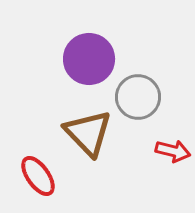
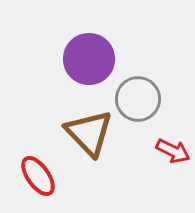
gray circle: moved 2 px down
brown triangle: moved 1 px right
red arrow: rotated 12 degrees clockwise
